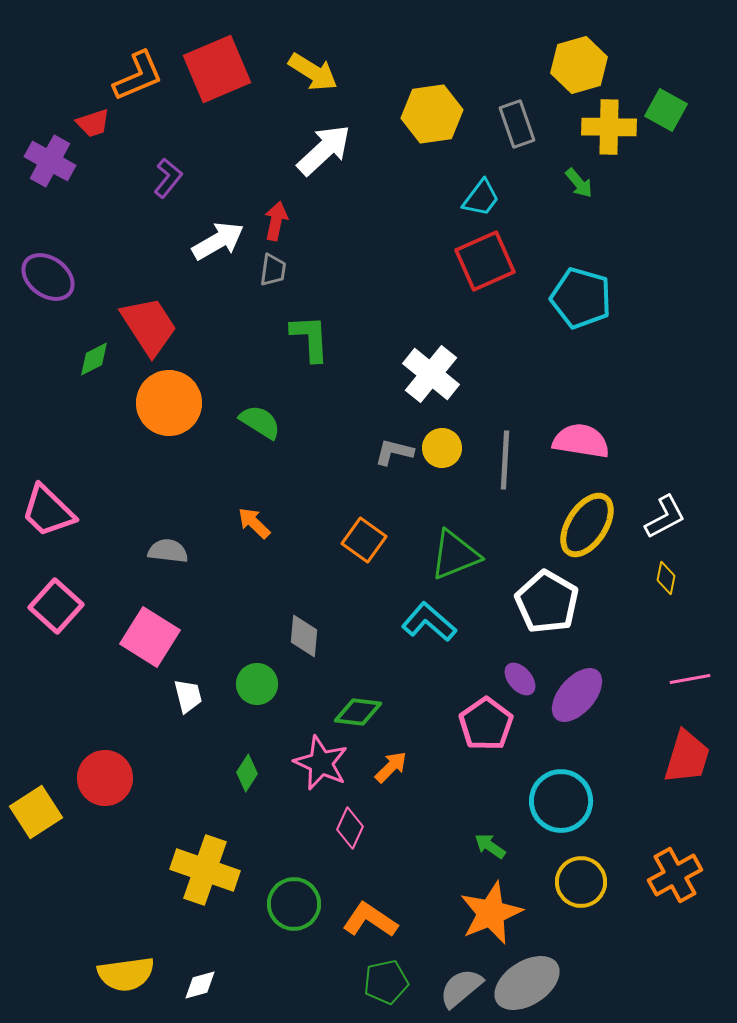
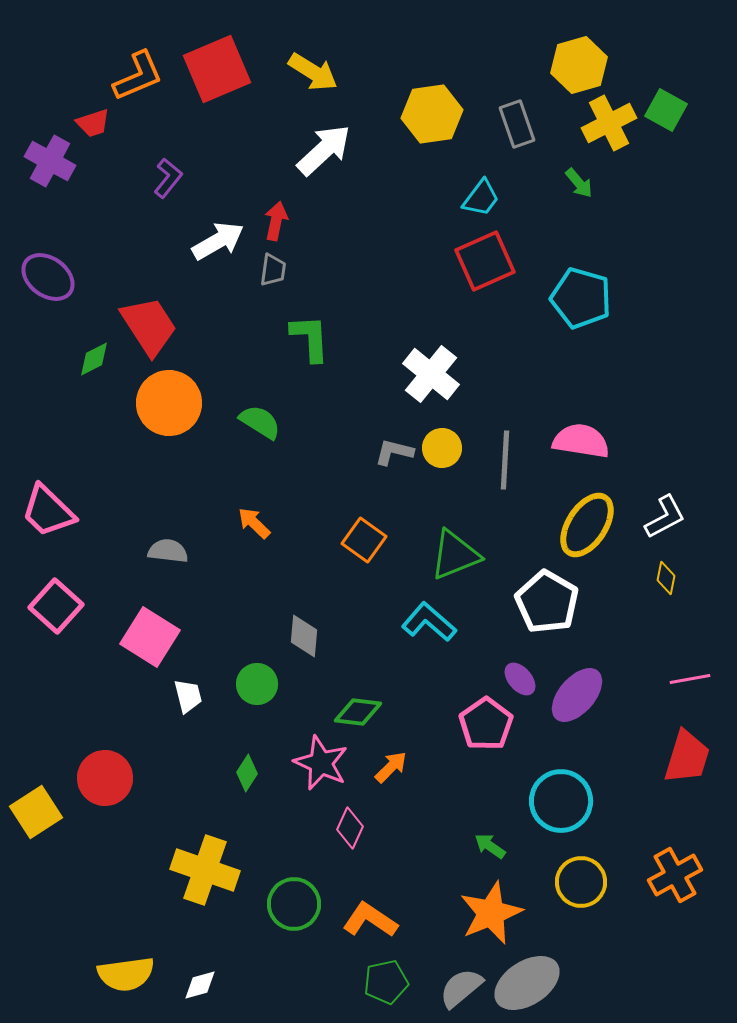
yellow cross at (609, 127): moved 4 px up; rotated 28 degrees counterclockwise
